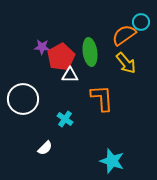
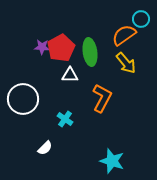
cyan circle: moved 3 px up
red pentagon: moved 9 px up
orange L-shape: rotated 32 degrees clockwise
